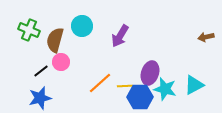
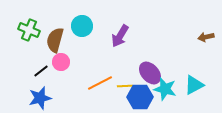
purple ellipse: rotated 60 degrees counterclockwise
orange line: rotated 15 degrees clockwise
